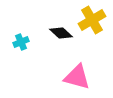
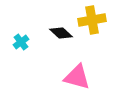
yellow cross: rotated 20 degrees clockwise
cyan cross: rotated 14 degrees counterclockwise
